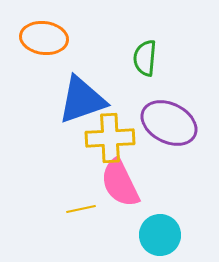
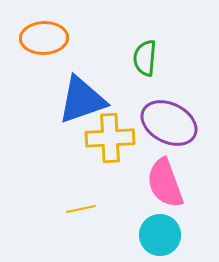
orange ellipse: rotated 9 degrees counterclockwise
pink semicircle: moved 45 px right; rotated 6 degrees clockwise
